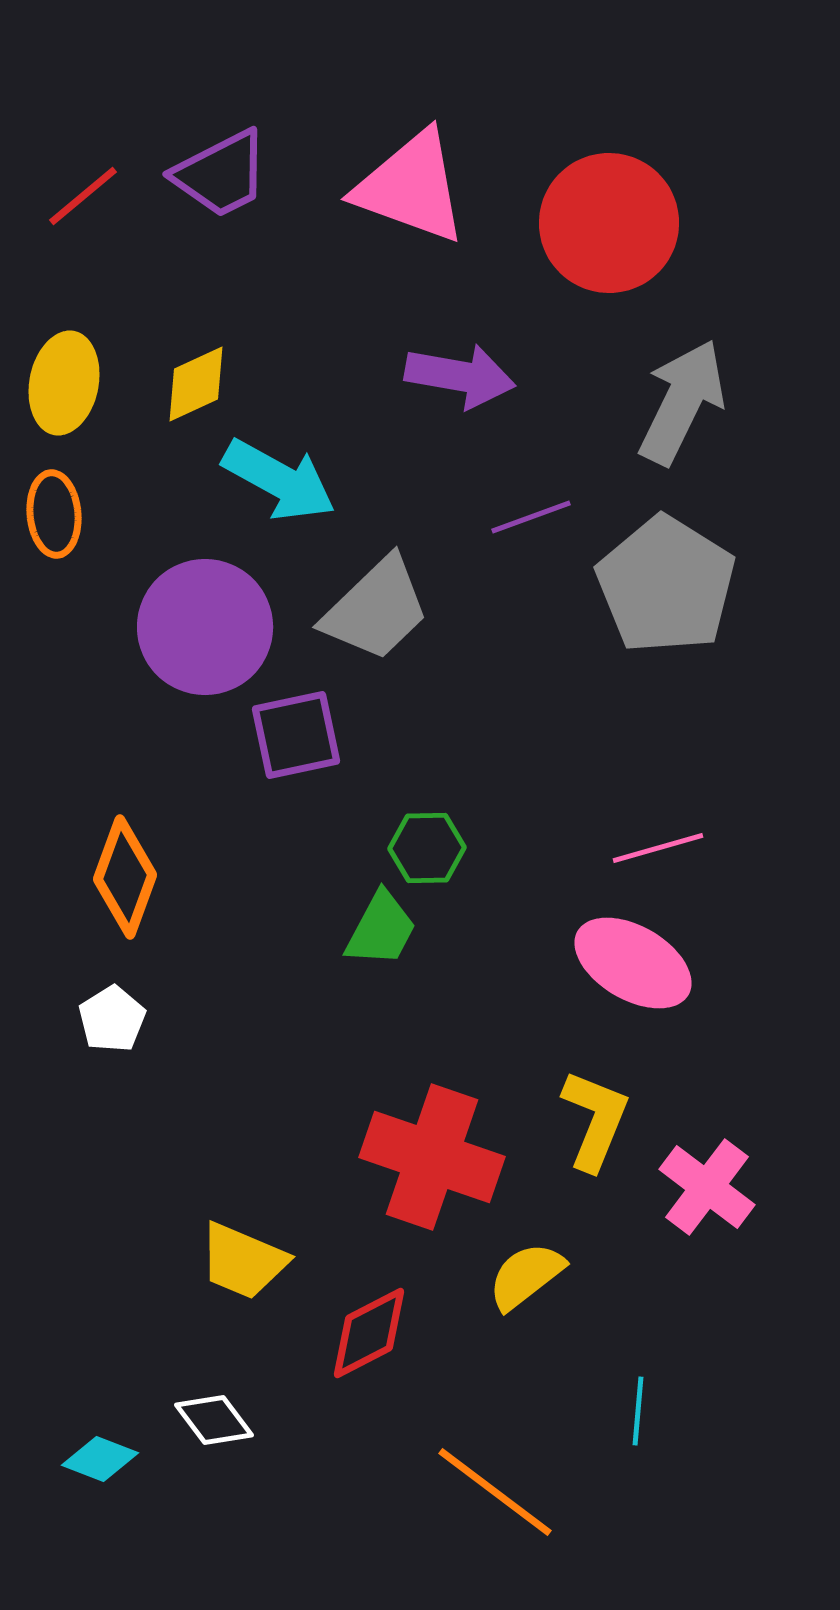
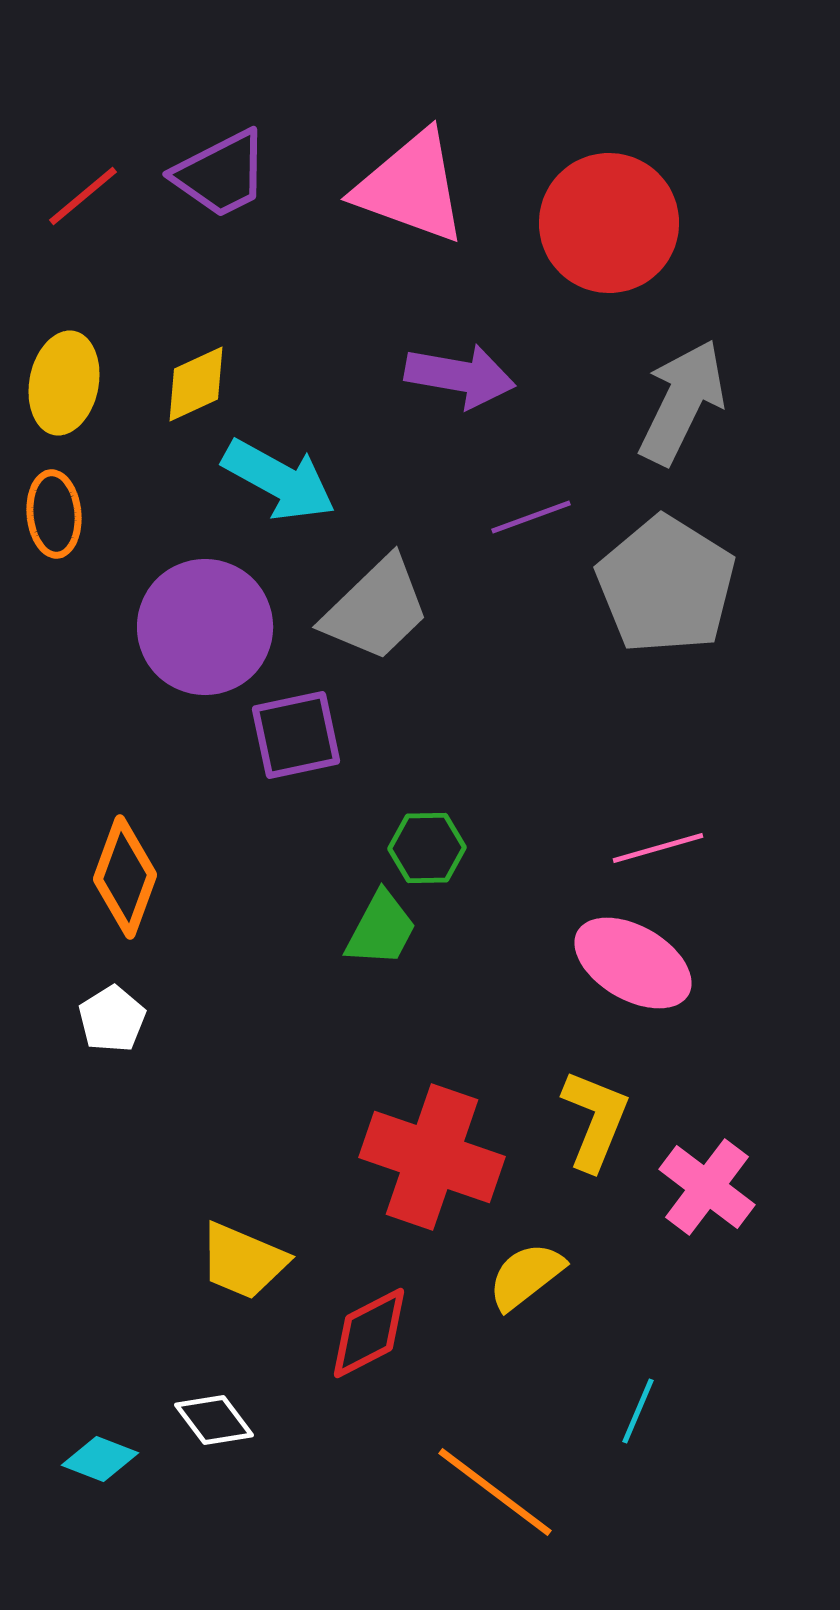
cyan line: rotated 18 degrees clockwise
